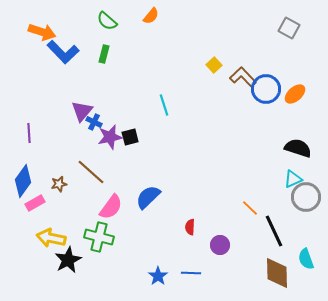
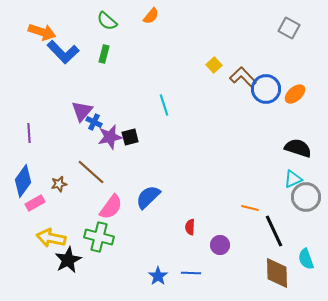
orange line: rotated 30 degrees counterclockwise
